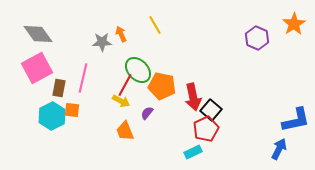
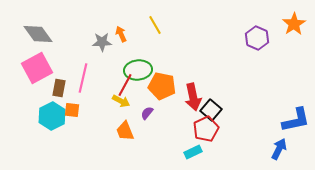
green ellipse: rotated 52 degrees counterclockwise
